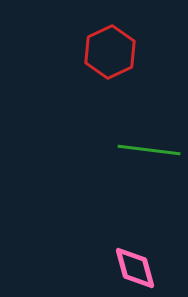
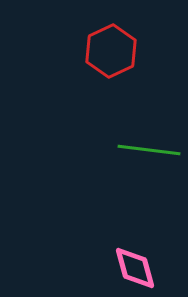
red hexagon: moved 1 px right, 1 px up
